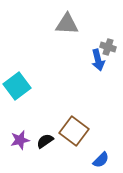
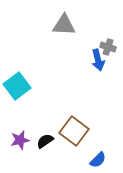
gray triangle: moved 3 px left, 1 px down
blue semicircle: moved 3 px left
